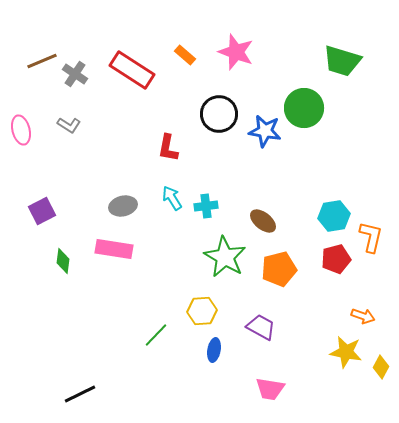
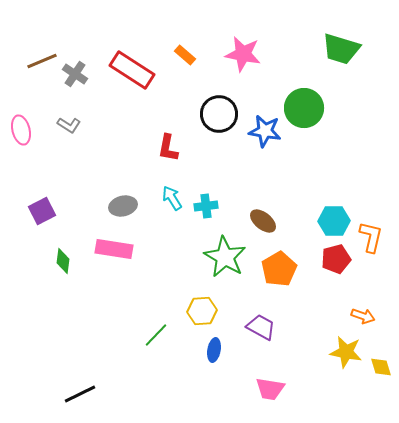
pink star: moved 7 px right, 2 px down; rotated 9 degrees counterclockwise
green trapezoid: moved 1 px left, 12 px up
cyan hexagon: moved 5 px down; rotated 8 degrees clockwise
orange pentagon: rotated 16 degrees counterclockwise
yellow diamond: rotated 45 degrees counterclockwise
